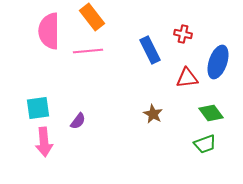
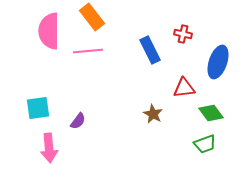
red triangle: moved 3 px left, 10 px down
pink arrow: moved 5 px right, 6 px down
